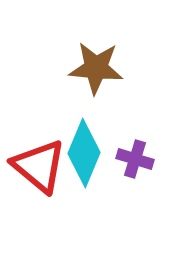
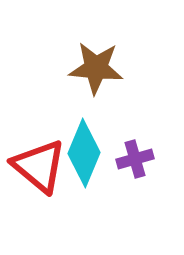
purple cross: rotated 33 degrees counterclockwise
